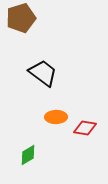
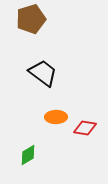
brown pentagon: moved 10 px right, 1 px down
